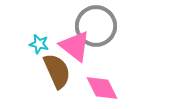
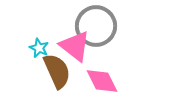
cyan star: moved 4 px down; rotated 12 degrees clockwise
pink diamond: moved 7 px up
